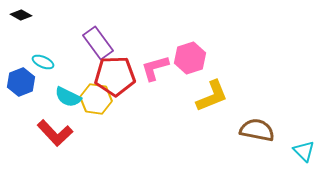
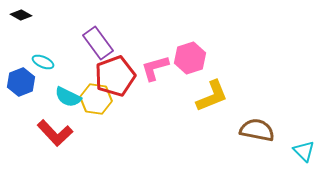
red pentagon: rotated 18 degrees counterclockwise
